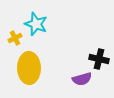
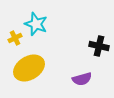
black cross: moved 13 px up
yellow ellipse: rotated 60 degrees clockwise
